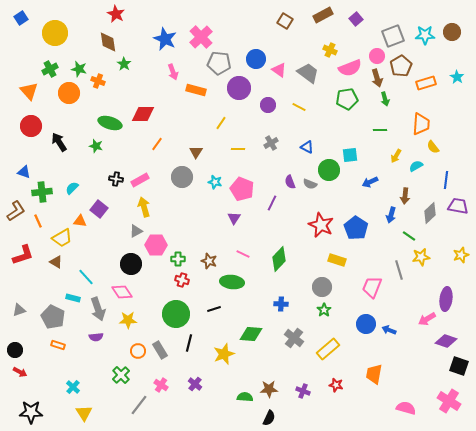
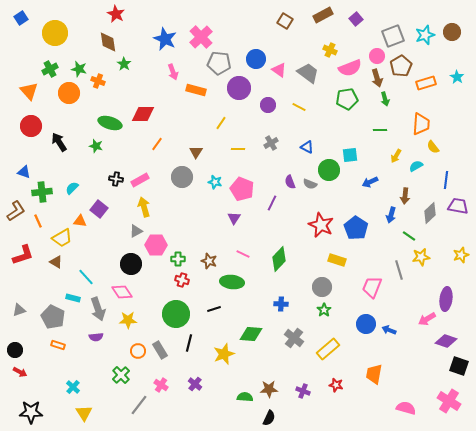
cyan star at (425, 35): rotated 18 degrees counterclockwise
